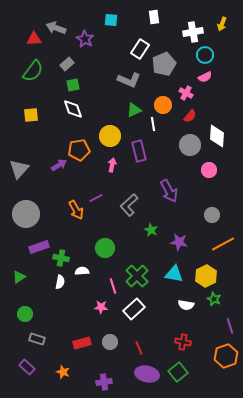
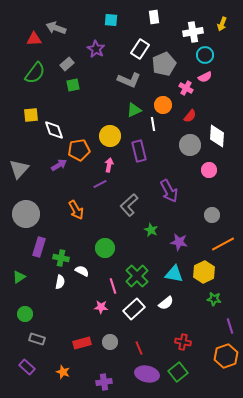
purple star at (85, 39): moved 11 px right, 10 px down
green semicircle at (33, 71): moved 2 px right, 2 px down
pink cross at (186, 93): moved 5 px up
white diamond at (73, 109): moved 19 px left, 21 px down
pink arrow at (112, 165): moved 3 px left
purple line at (96, 198): moved 4 px right, 14 px up
purple rectangle at (39, 247): rotated 54 degrees counterclockwise
white semicircle at (82, 271): rotated 32 degrees clockwise
yellow hexagon at (206, 276): moved 2 px left, 4 px up
green star at (214, 299): rotated 16 degrees counterclockwise
white semicircle at (186, 305): moved 20 px left, 2 px up; rotated 49 degrees counterclockwise
